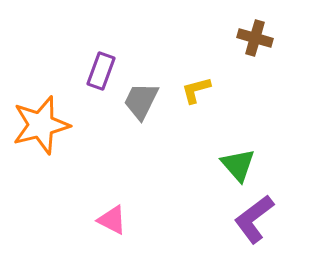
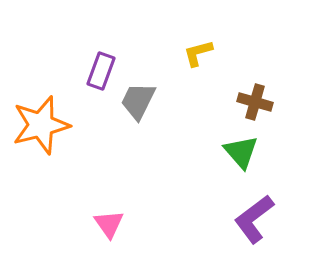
brown cross: moved 64 px down
yellow L-shape: moved 2 px right, 37 px up
gray trapezoid: moved 3 px left
green triangle: moved 3 px right, 13 px up
pink triangle: moved 3 px left, 4 px down; rotated 28 degrees clockwise
